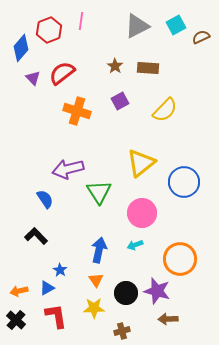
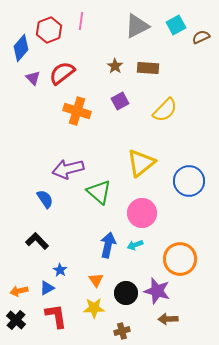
blue circle: moved 5 px right, 1 px up
green triangle: rotated 16 degrees counterclockwise
black L-shape: moved 1 px right, 5 px down
blue arrow: moved 9 px right, 5 px up
